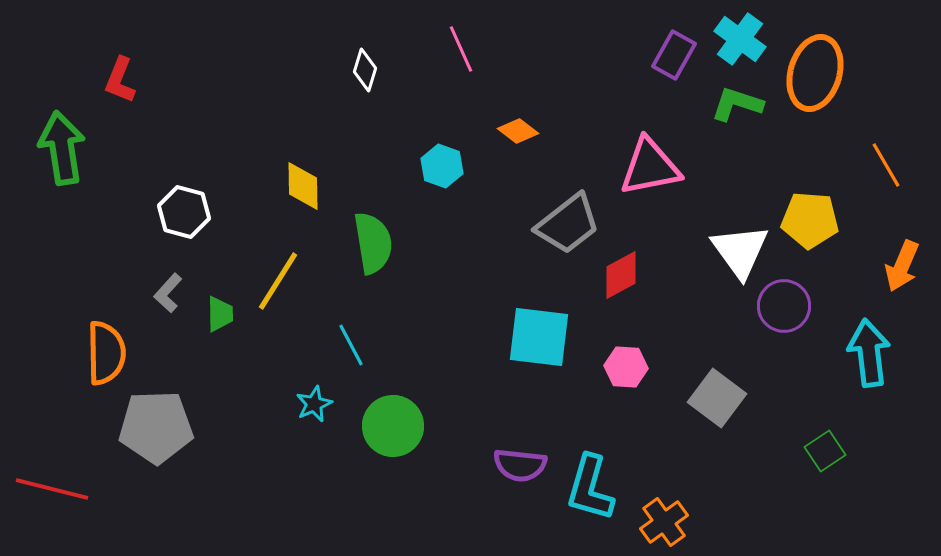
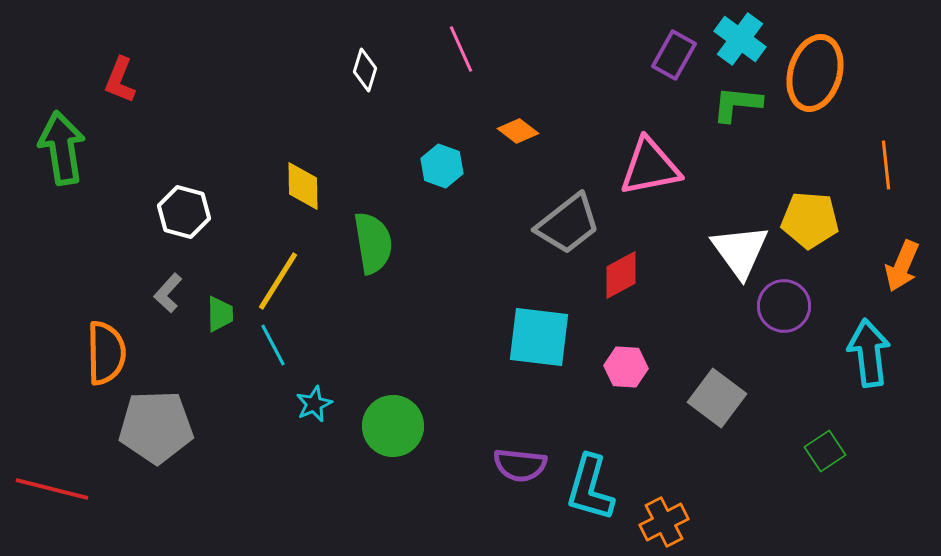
green L-shape: rotated 12 degrees counterclockwise
orange line: rotated 24 degrees clockwise
cyan line: moved 78 px left
orange cross: rotated 9 degrees clockwise
